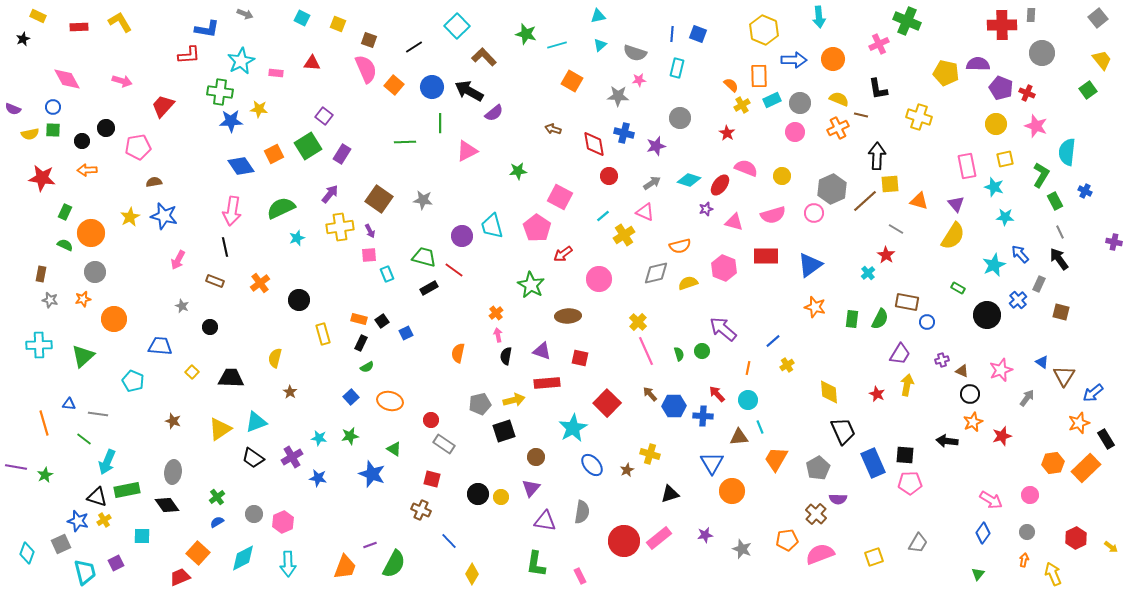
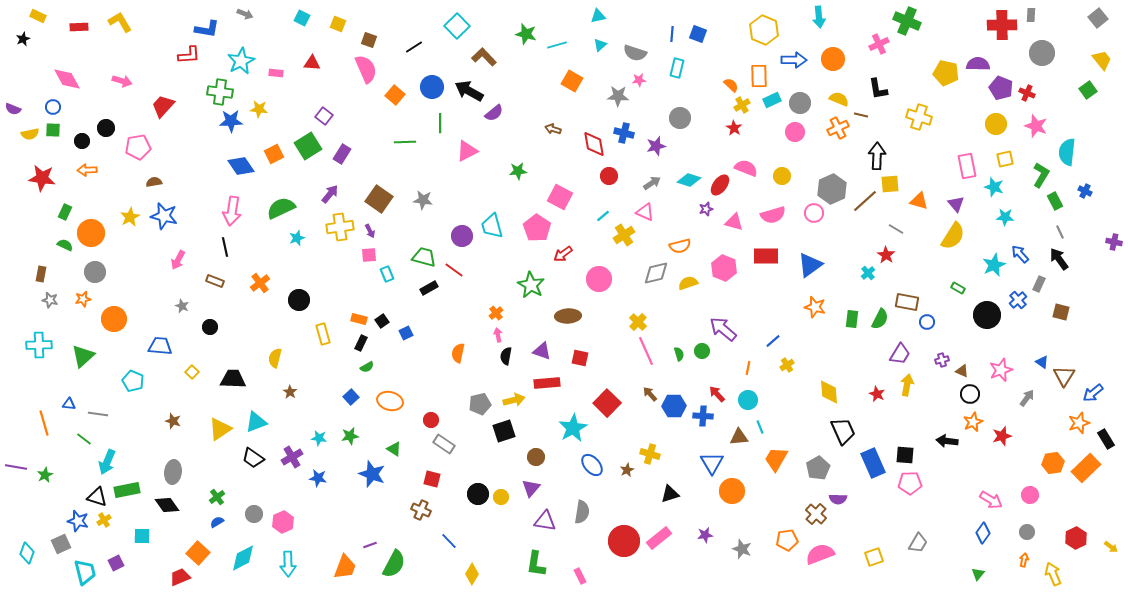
orange square at (394, 85): moved 1 px right, 10 px down
red star at (727, 133): moved 7 px right, 5 px up
black trapezoid at (231, 378): moved 2 px right, 1 px down
